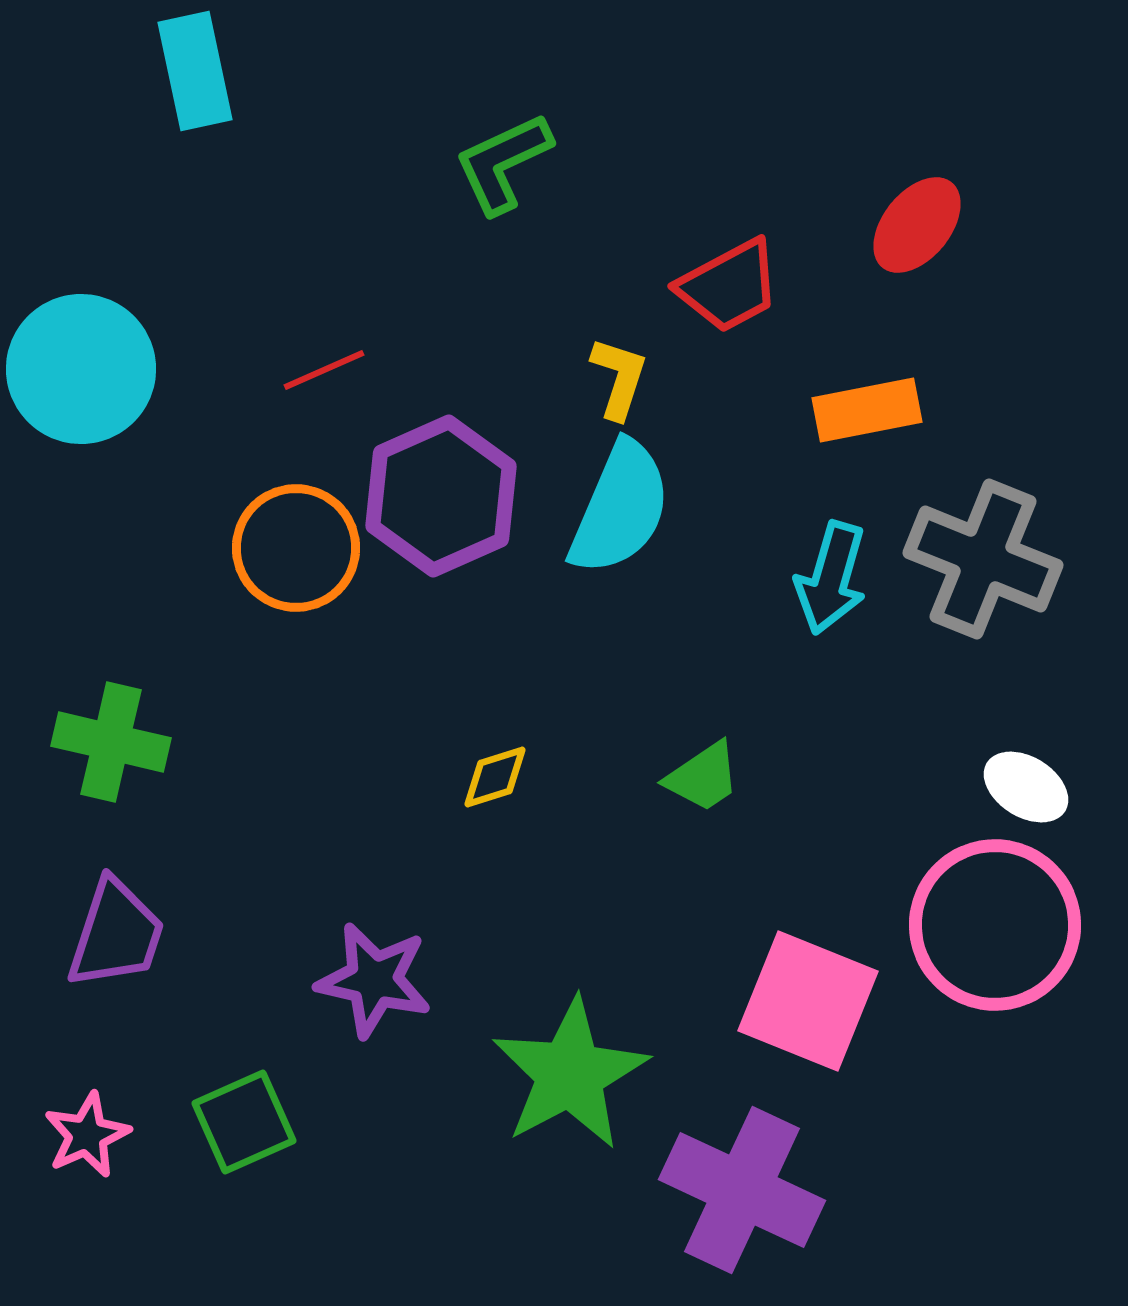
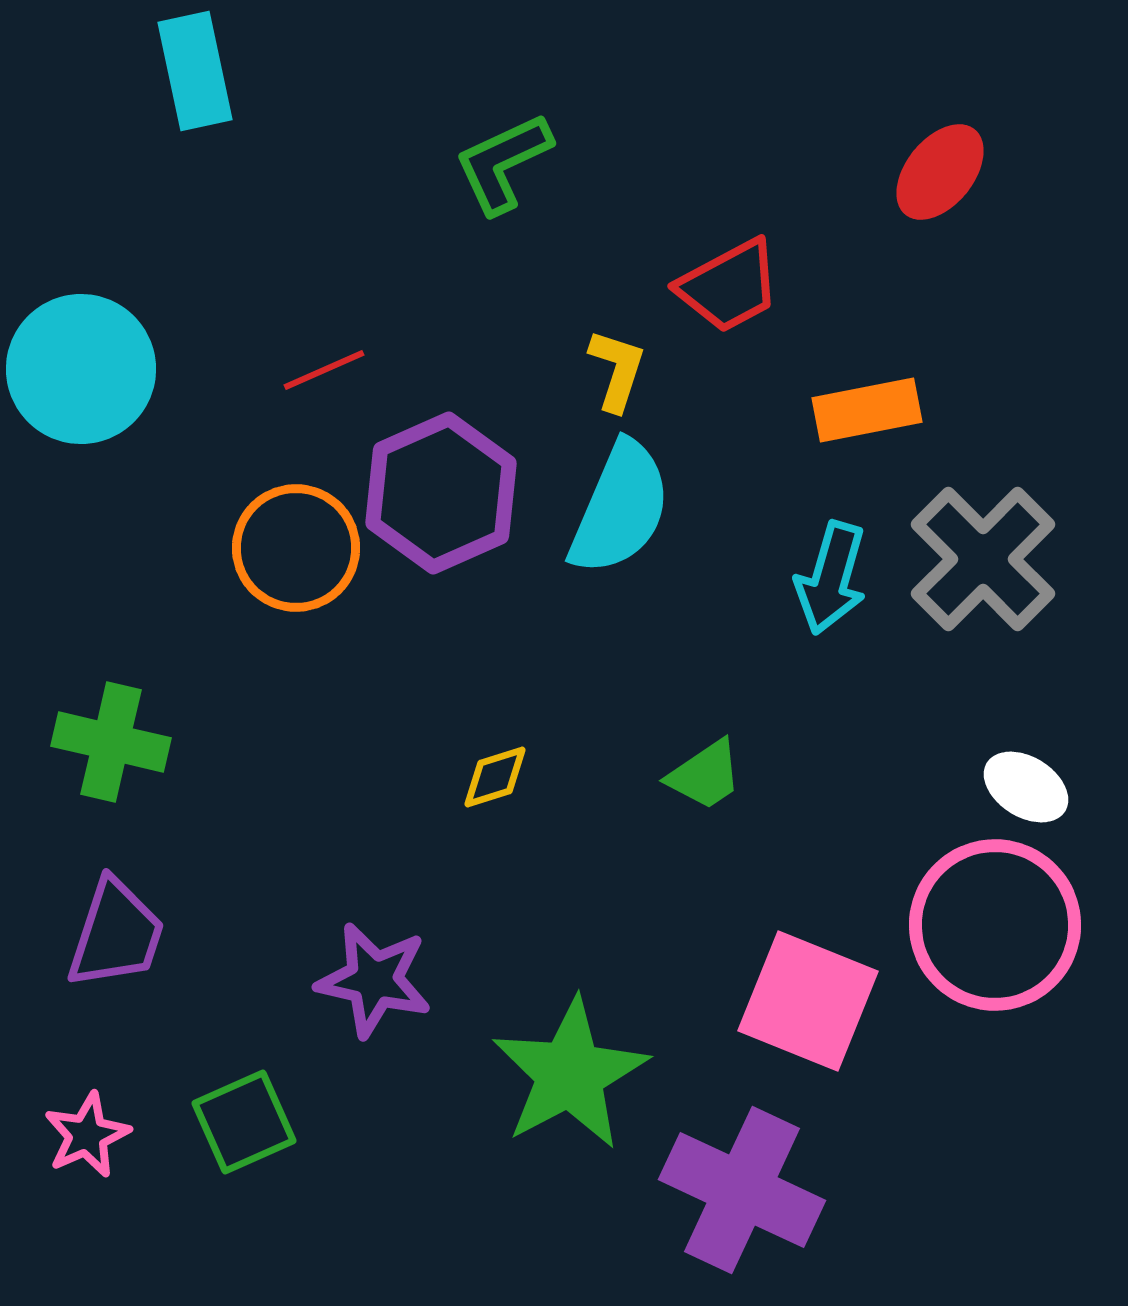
red ellipse: moved 23 px right, 53 px up
yellow L-shape: moved 2 px left, 8 px up
purple hexagon: moved 3 px up
gray cross: rotated 23 degrees clockwise
green trapezoid: moved 2 px right, 2 px up
